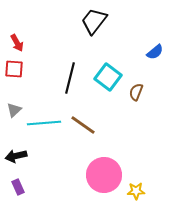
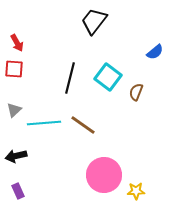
purple rectangle: moved 4 px down
